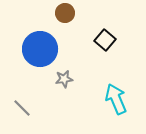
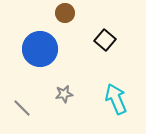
gray star: moved 15 px down
